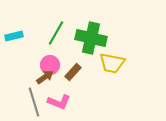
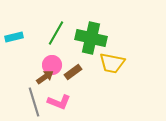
cyan rectangle: moved 1 px down
pink circle: moved 2 px right
brown rectangle: rotated 12 degrees clockwise
